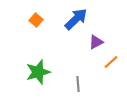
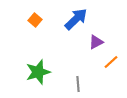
orange square: moved 1 px left
